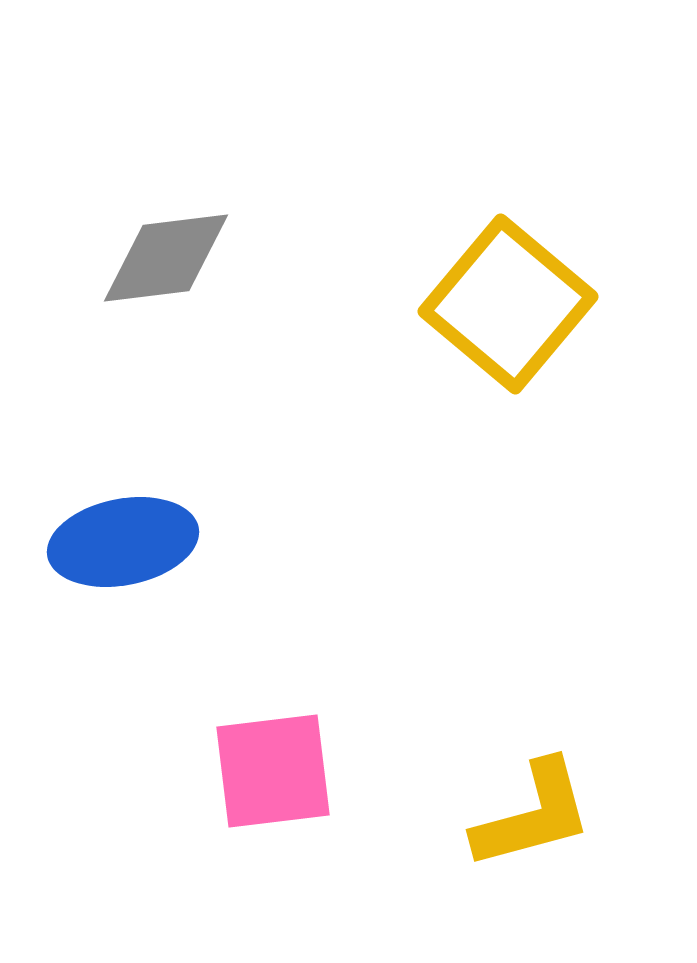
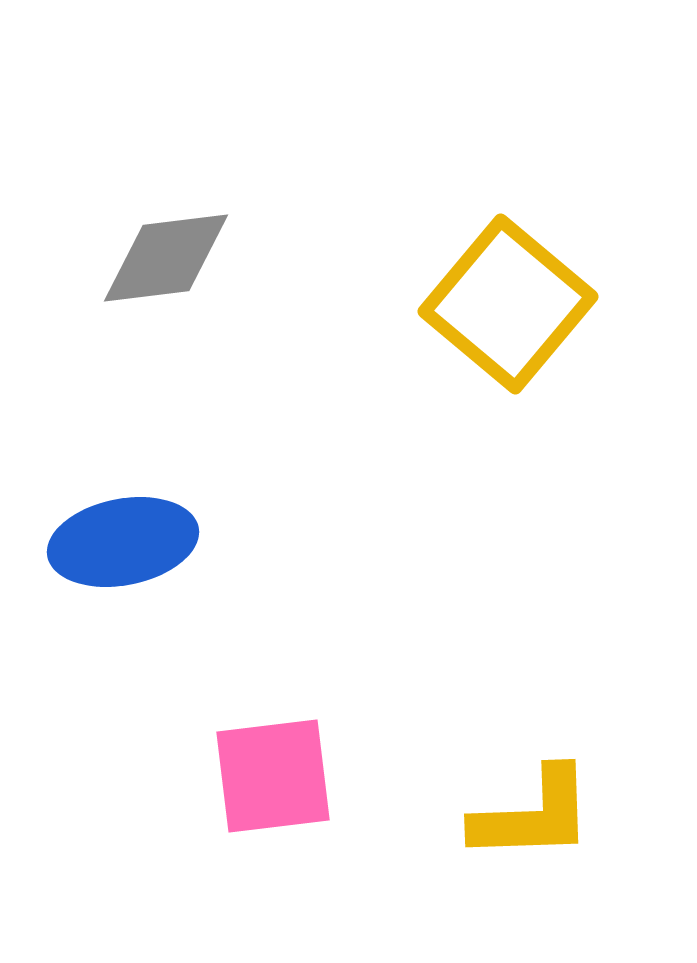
pink square: moved 5 px down
yellow L-shape: rotated 13 degrees clockwise
